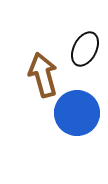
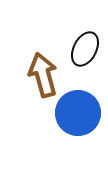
blue circle: moved 1 px right
